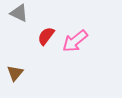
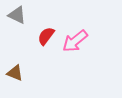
gray triangle: moved 2 px left, 2 px down
brown triangle: rotated 48 degrees counterclockwise
